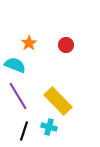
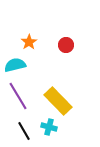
orange star: moved 1 px up
cyan semicircle: rotated 35 degrees counterclockwise
black line: rotated 48 degrees counterclockwise
